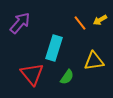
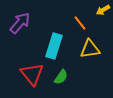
yellow arrow: moved 3 px right, 10 px up
cyan rectangle: moved 2 px up
yellow triangle: moved 4 px left, 12 px up
green semicircle: moved 6 px left
